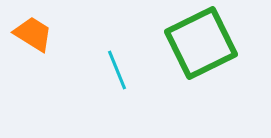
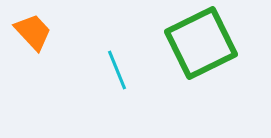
orange trapezoid: moved 2 px up; rotated 15 degrees clockwise
